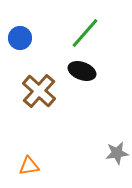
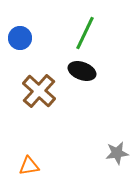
green line: rotated 16 degrees counterclockwise
